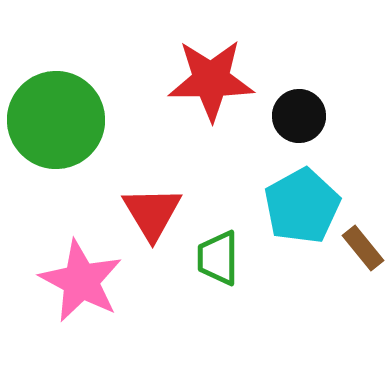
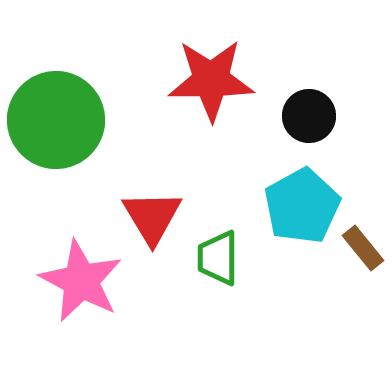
black circle: moved 10 px right
red triangle: moved 4 px down
